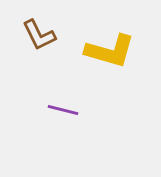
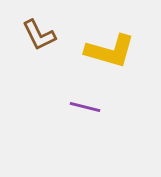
purple line: moved 22 px right, 3 px up
